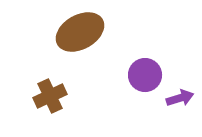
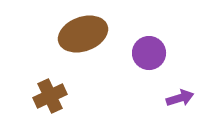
brown ellipse: moved 3 px right, 2 px down; rotated 9 degrees clockwise
purple circle: moved 4 px right, 22 px up
